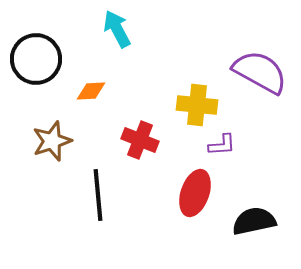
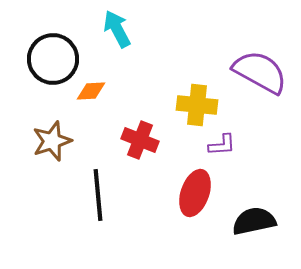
black circle: moved 17 px right
